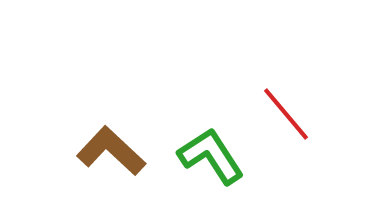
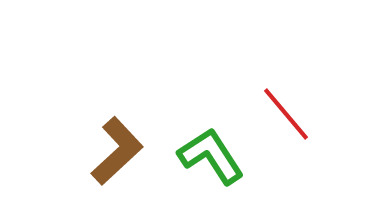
brown L-shape: moved 6 px right; rotated 94 degrees clockwise
